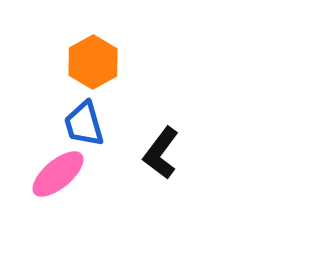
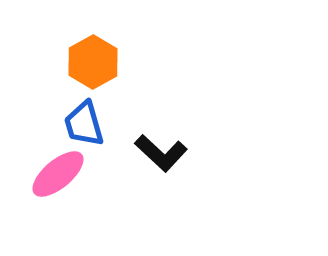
black L-shape: rotated 84 degrees counterclockwise
